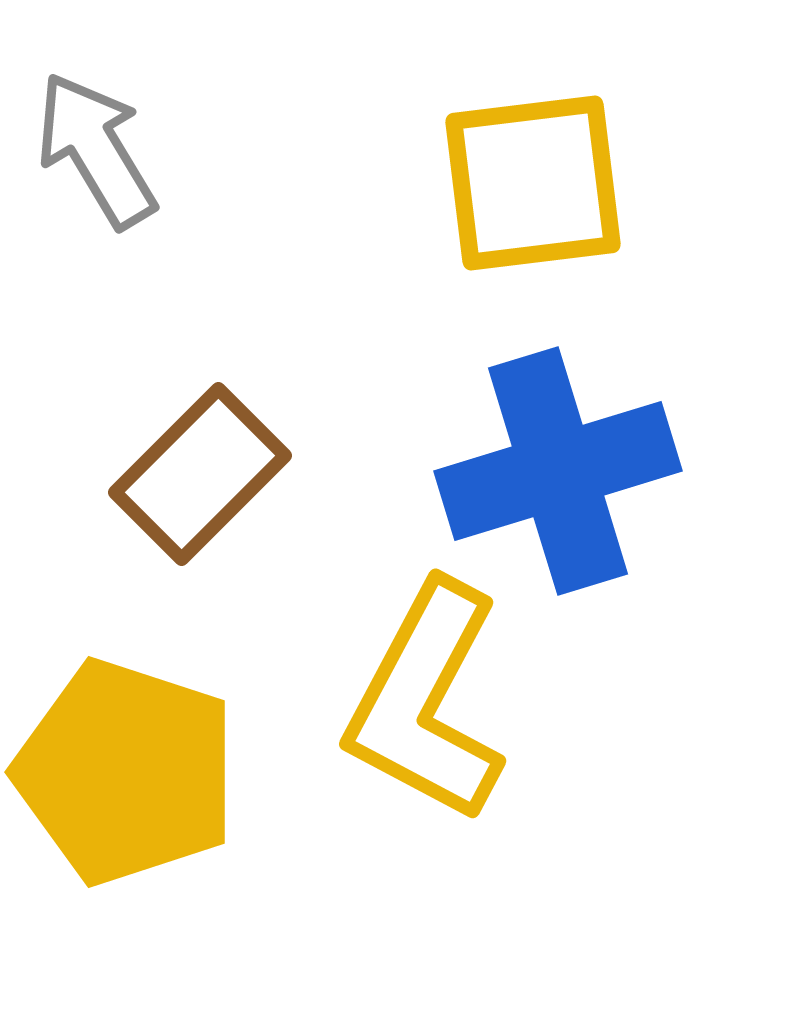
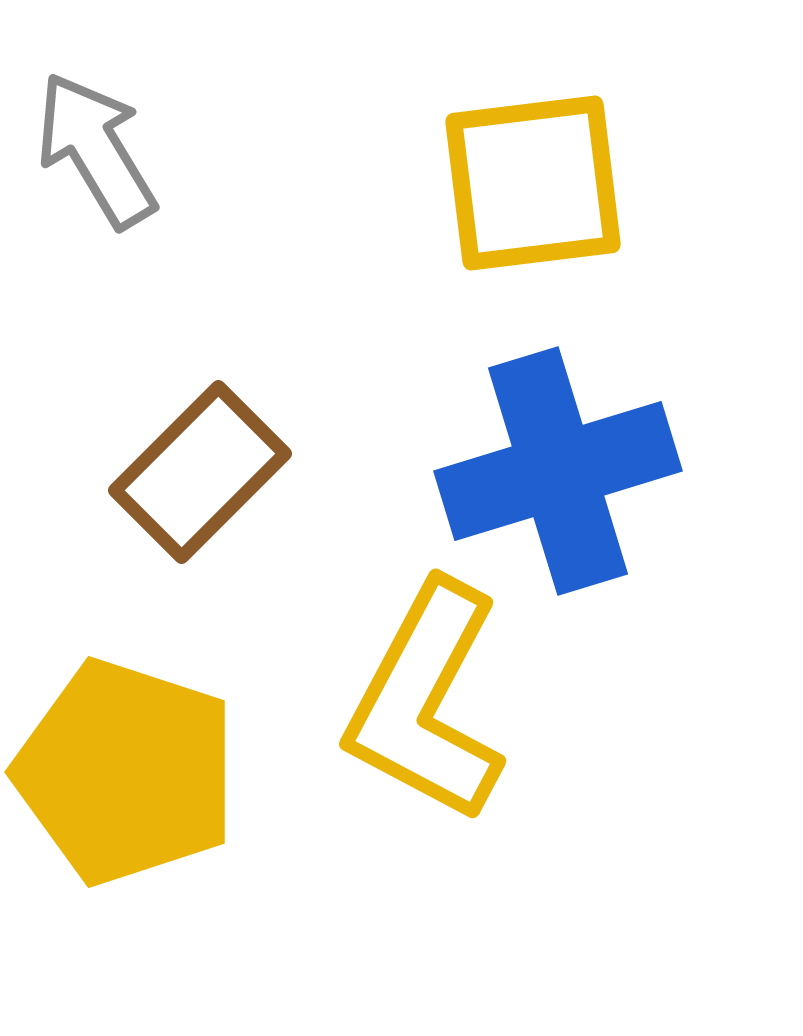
brown rectangle: moved 2 px up
